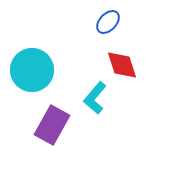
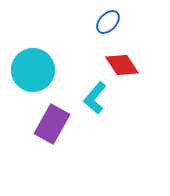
red diamond: rotated 16 degrees counterclockwise
cyan circle: moved 1 px right
purple rectangle: moved 1 px up
